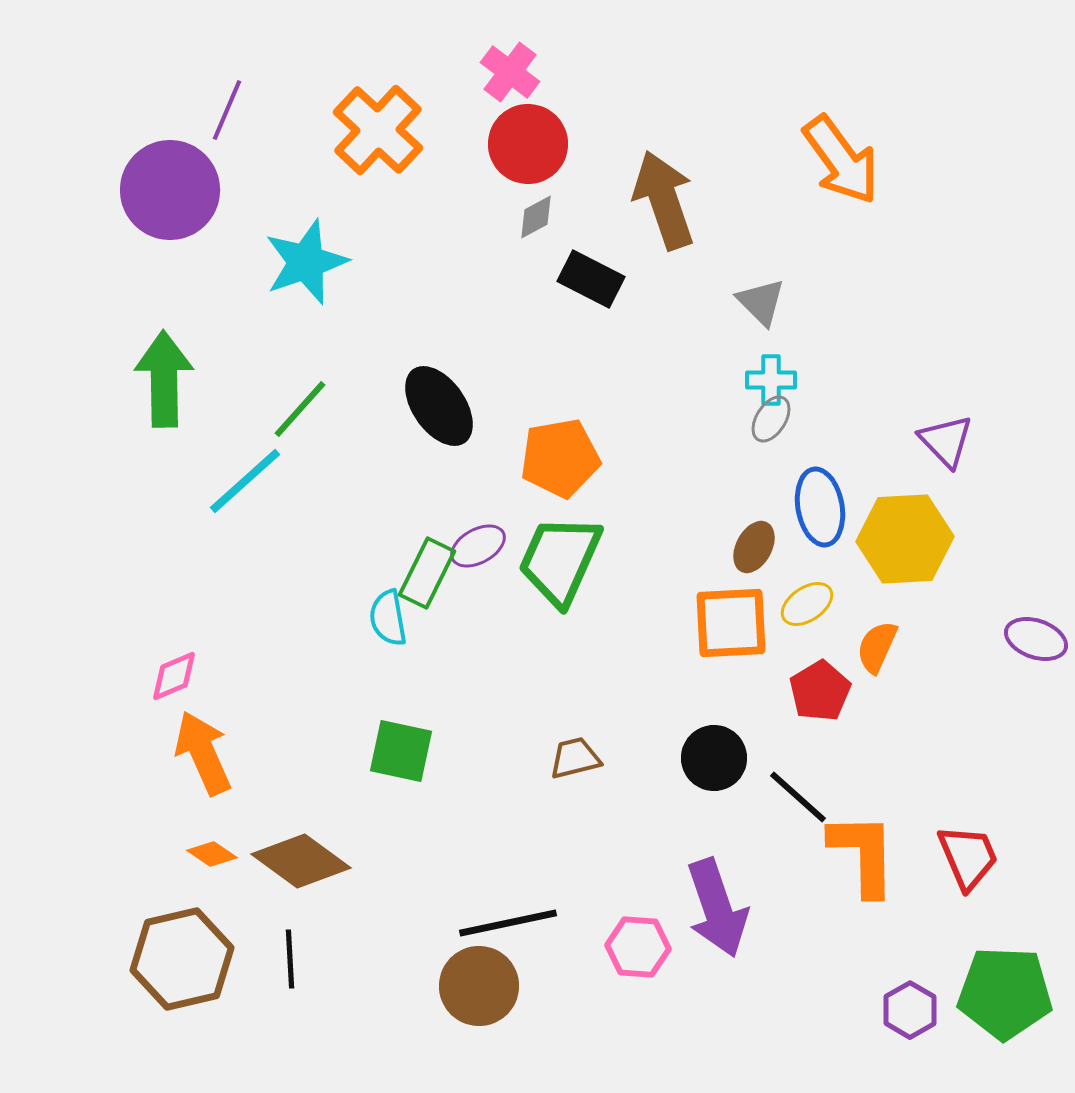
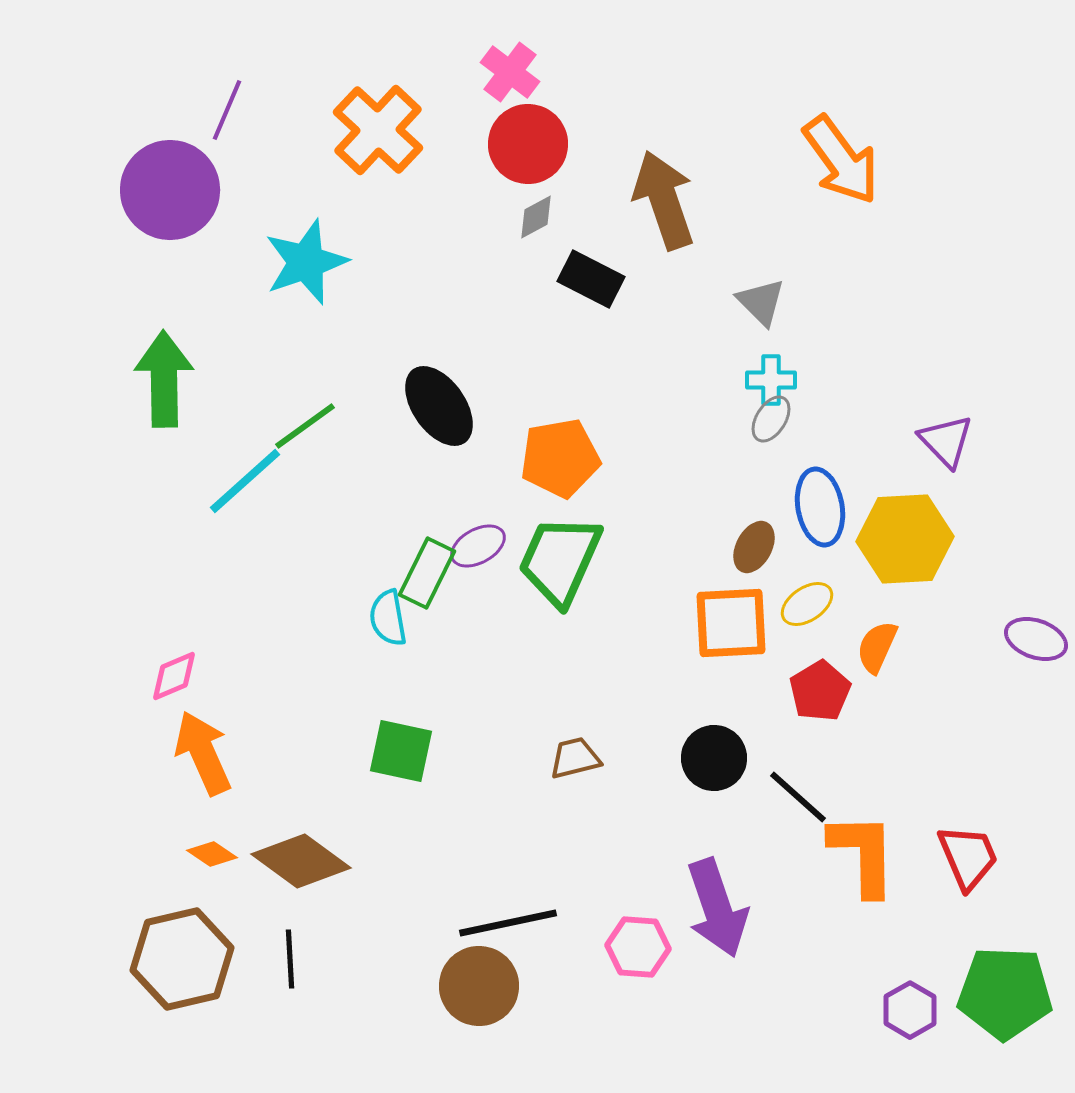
green line at (300, 409): moved 5 px right, 17 px down; rotated 12 degrees clockwise
